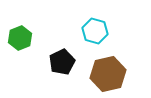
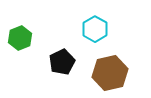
cyan hexagon: moved 2 px up; rotated 15 degrees clockwise
brown hexagon: moved 2 px right, 1 px up
